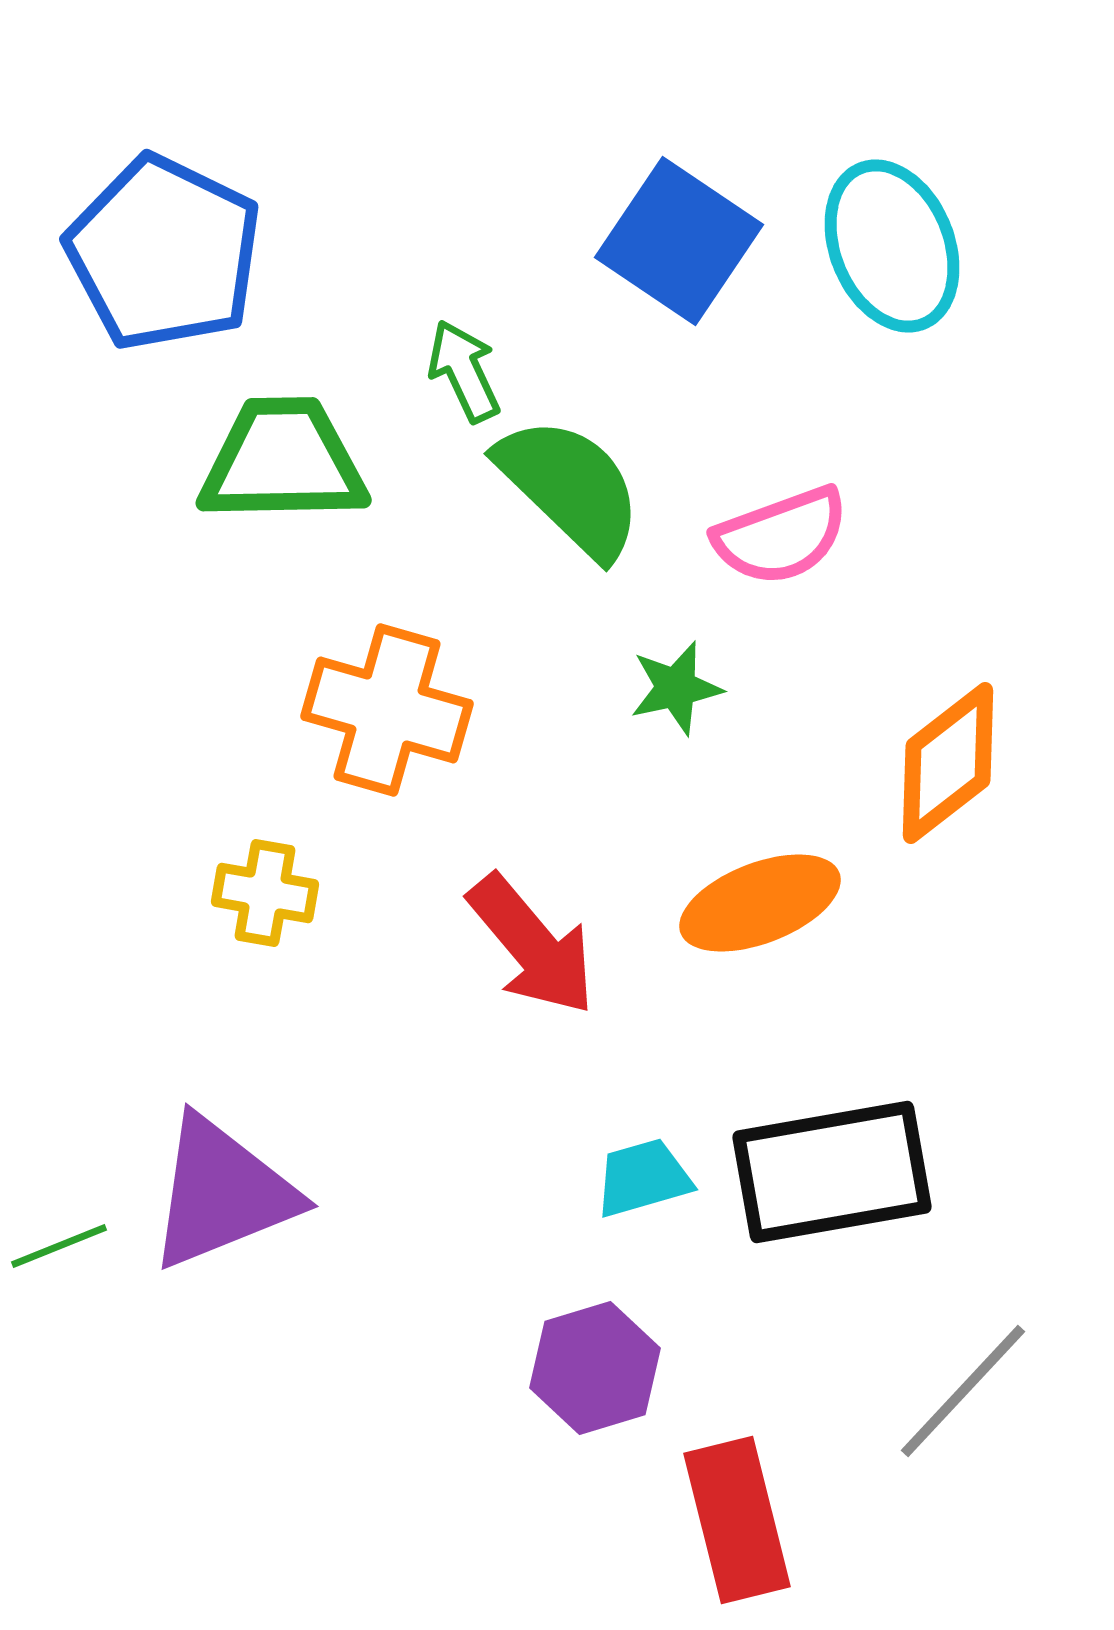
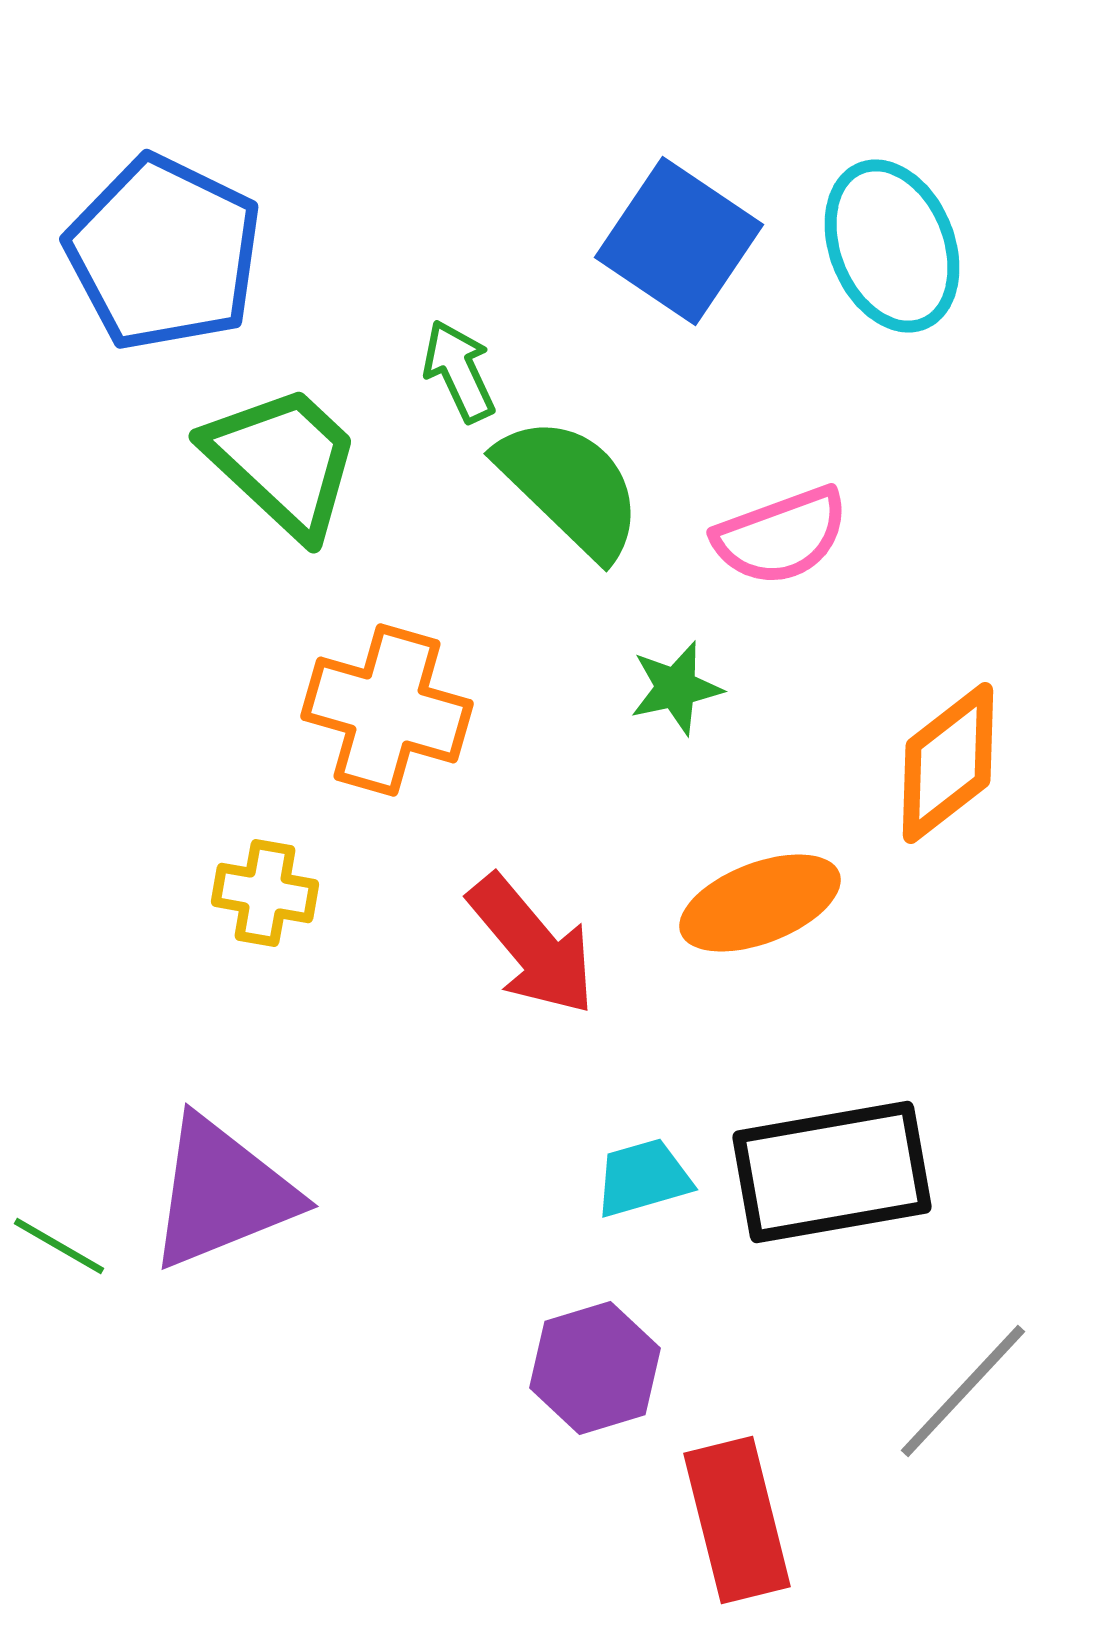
green arrow: moved 5 px left
green trapezoid: rotated 44 degrees clockwise
green line: rotated 52 degrees clockwise
